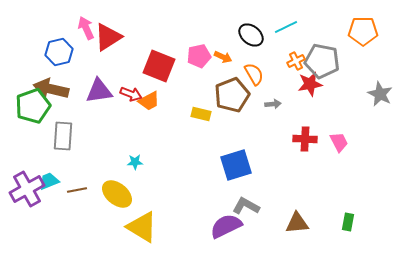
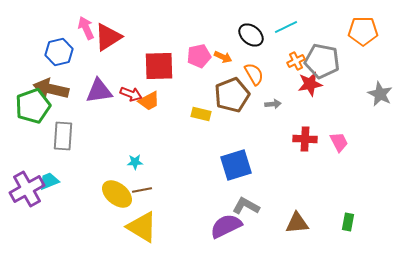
red square: rotated 24 degrees counterclockwise
brown line: moved 65 px right
